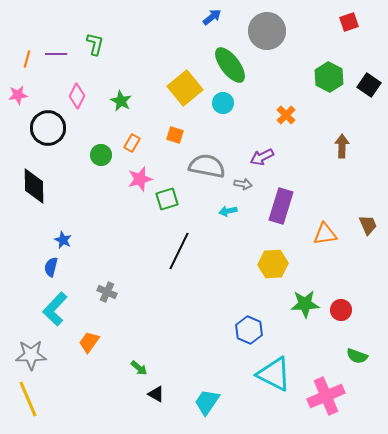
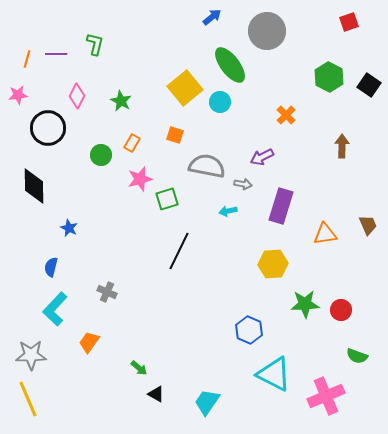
cyan circle at (223, 103): moved 3 px left, 1 px up
blue star at (63, 240): moved 6 px right, 12 px up
